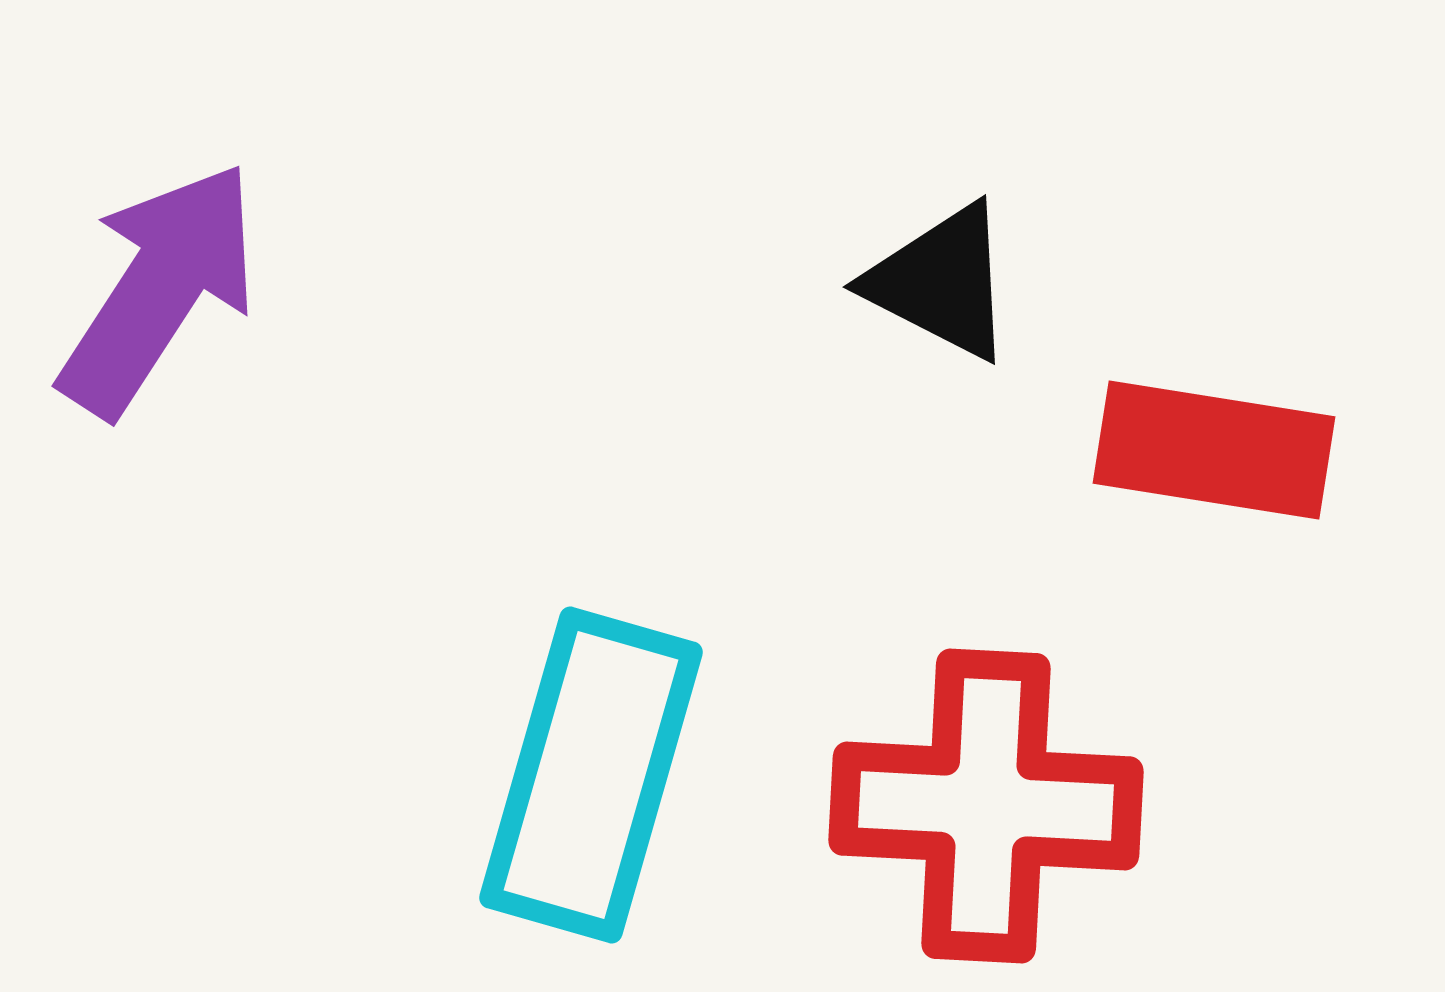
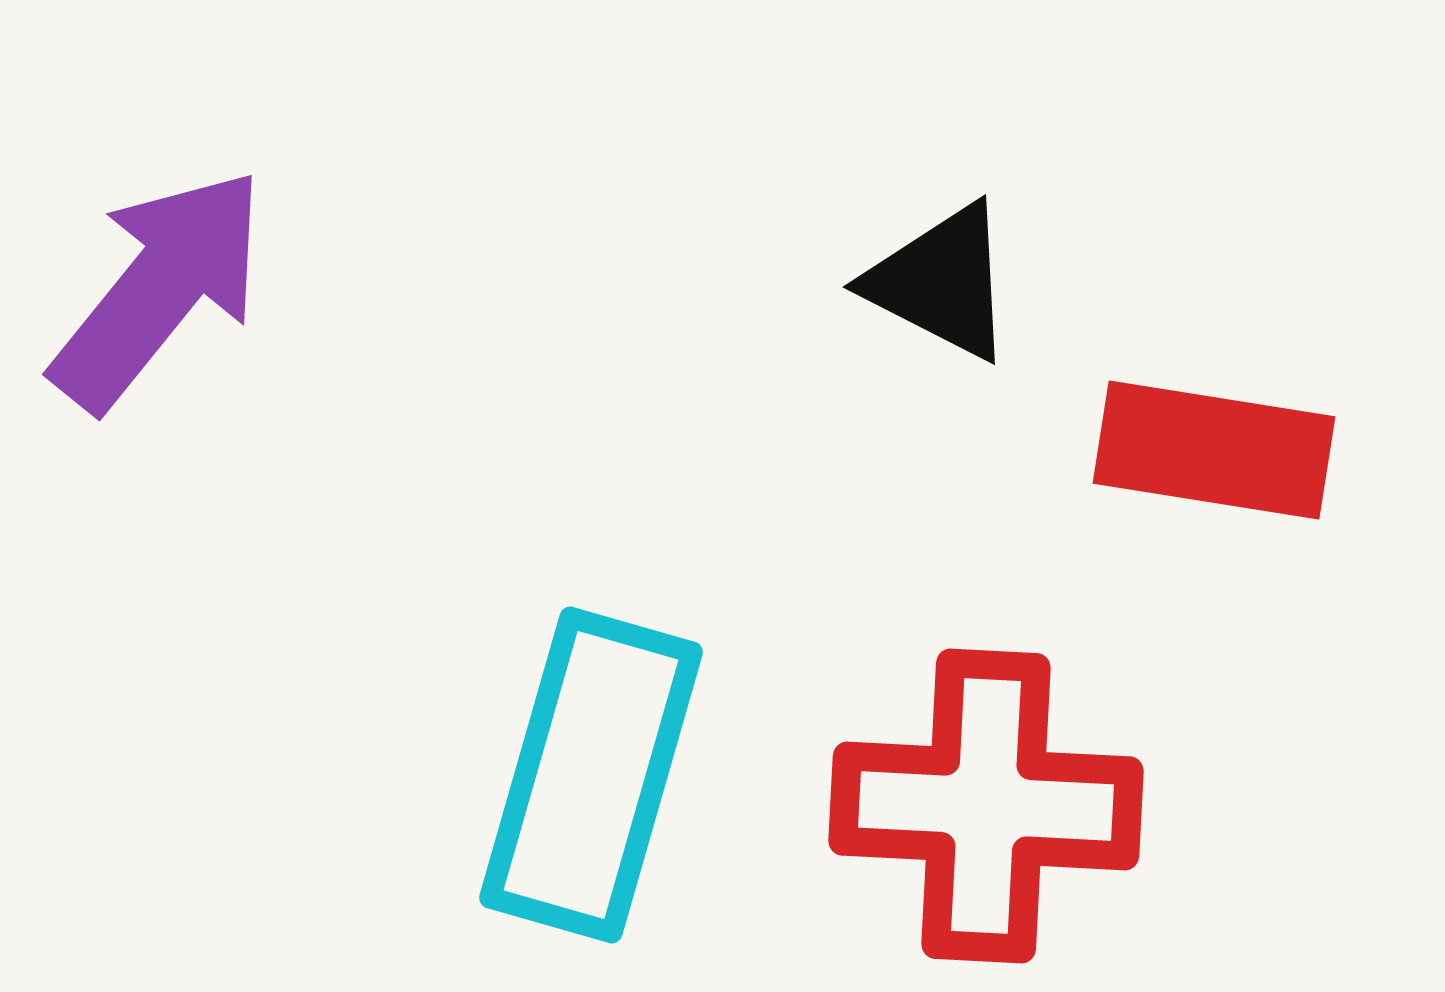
purple arrow: rotated 6 degrees clockwise
